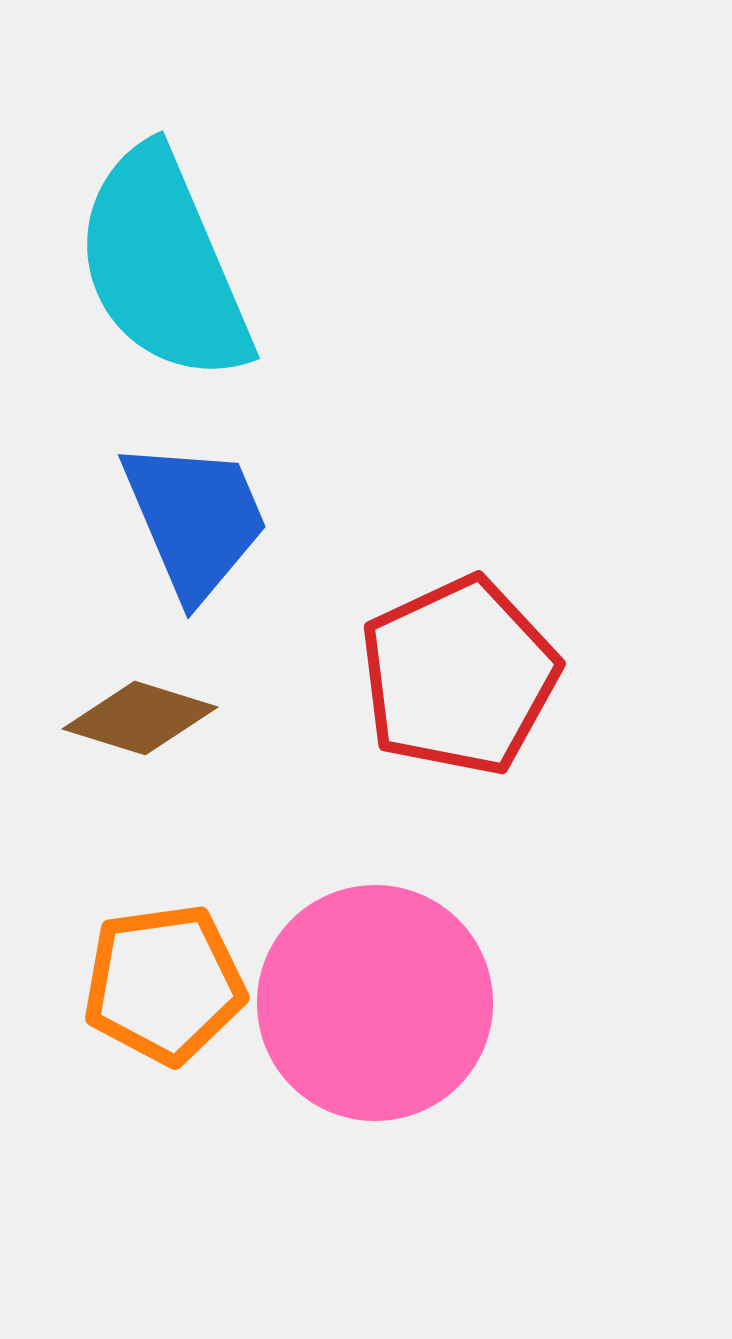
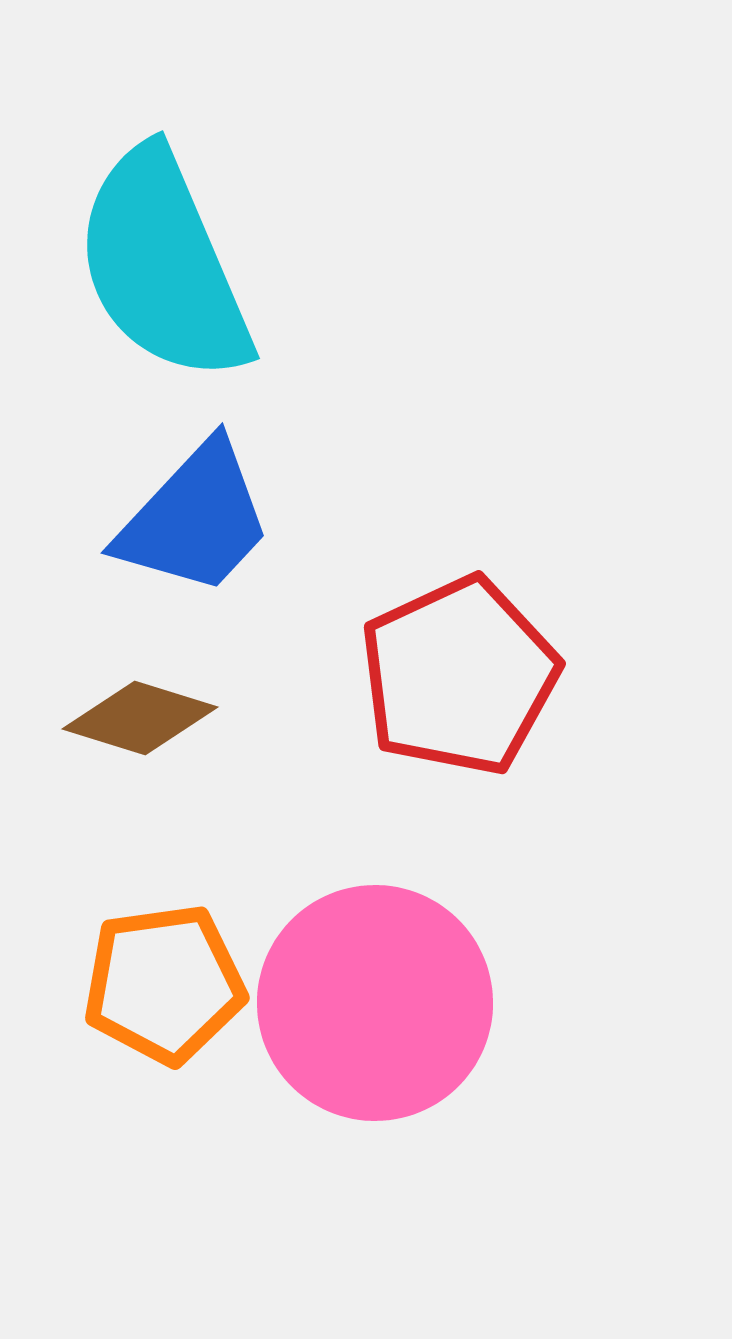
blue trapezoid: rotated 66 degrees clockwise
